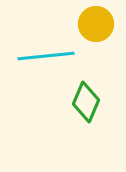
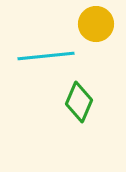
green diamond: moved 7 px left
